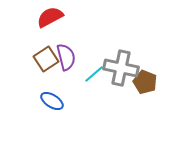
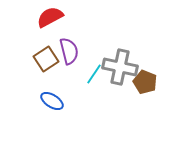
purple semicircle: moved 3 px right, 6 px up
gray cross: moved 1 px left, 1 px up
cyan line: rotated 15 degrees counterclockwise
